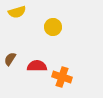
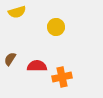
yellow circle: moved 3 px right
orange cross: rotated 30 degrees counterclockwise
